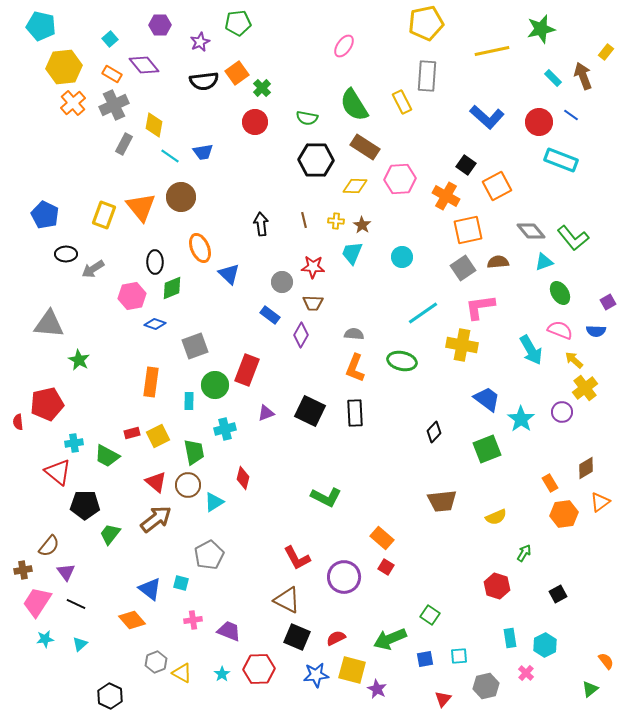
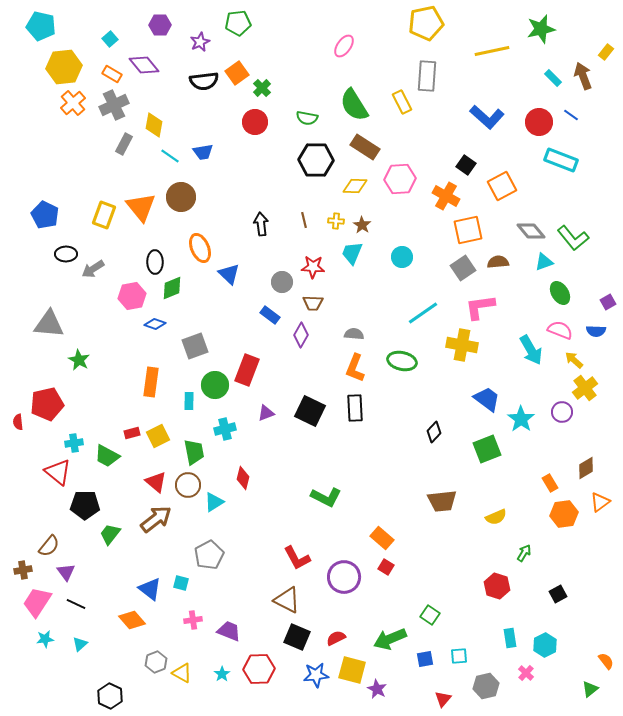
orange square at (497, 186): moved 5 px right
black rectangle at (355, 413): moved 5 px up
